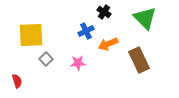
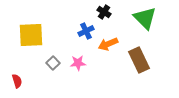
gray square: moved 7 px right, 4 px down
